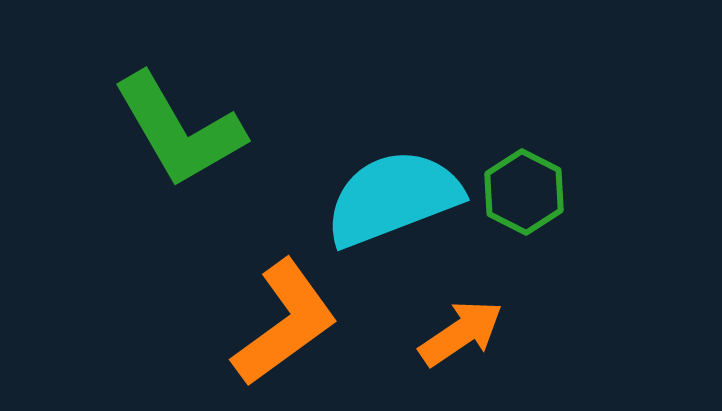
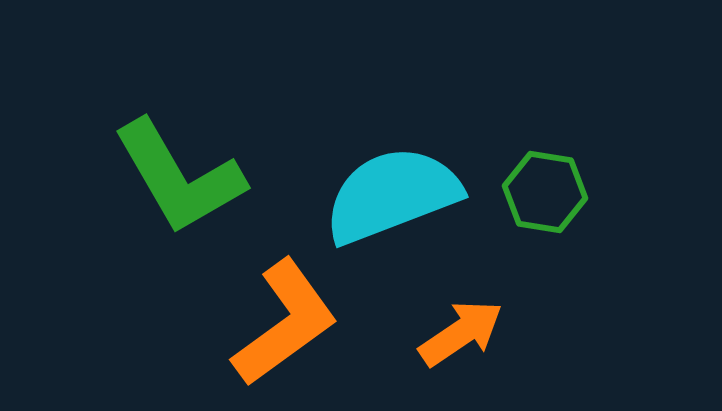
green L-shape: moved 47 px down
green hexagon: moved 21 px right; rotated 18 degrees counterclockwise
cyan semicircle: moved 1 px left, 3 px up
